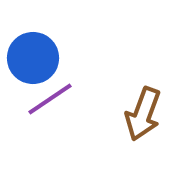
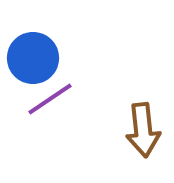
brown arrow: moved 16 px down; rotated 26 degrees counterclockwise
